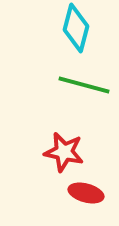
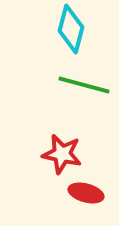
cyan diamond: moved 5 px left, 1 px down
red star: moved 2 px left, 2 px down
